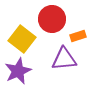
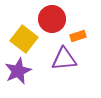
yellow square: moved 2 px right
